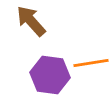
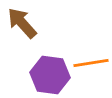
brown arrow: moved 9 px left, 2 px down
